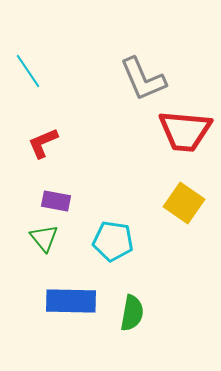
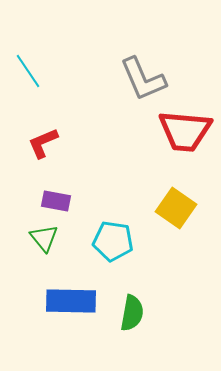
yellow square: moved 8 px left, 5 px down
